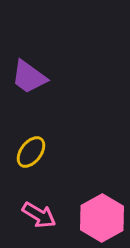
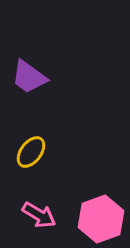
pink hexagon: moved 1 px left, 1 px down; rotated 9 degrees clockwise
